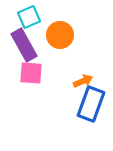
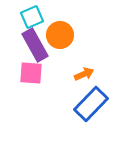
cyan square: moved 3 px right
purple rectangle: moved 11 px right
orange arrow: moved 1 px right, 7 px up
blue rectangle: rotated 24 degrees clockwise
